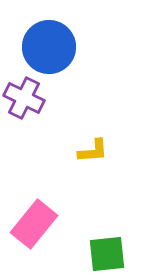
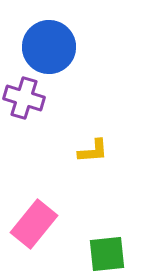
purple cross: rotated 9 degrees counterclockwise
